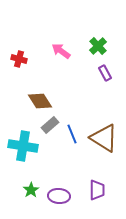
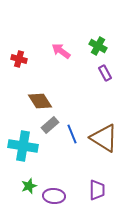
green cross: rotated 18 degrees counterclockwise
green star: moved 2 px left, 4 px up; rotated 14 degrees clockwise
purple ellipse: moved 5 px left
